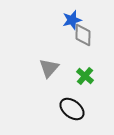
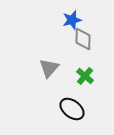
gray diamond: moved 4 px down
